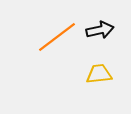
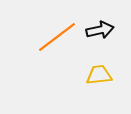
yellow trapezoid: moved 1 px down
